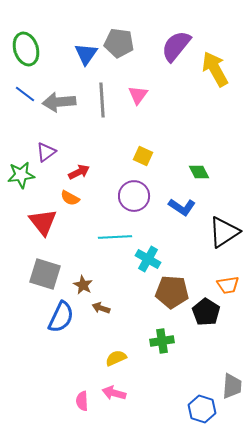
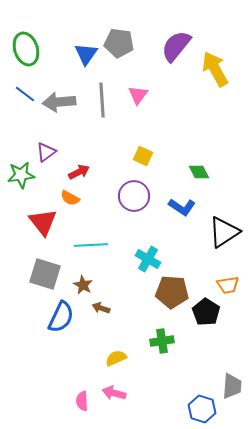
cyan line: moved 24 px left, 8 px down
